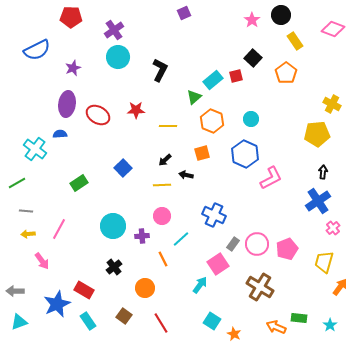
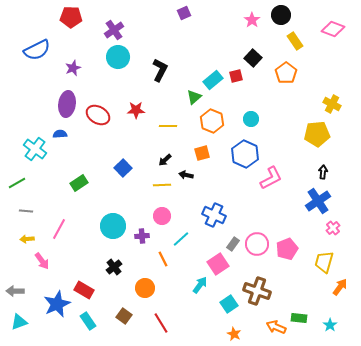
yellow arrow at (28, 234): moved 1 px left, 5 px down
brown cross at (260, 287): moved 3 px left, 4 px down; rotated 12 degrees counterclockwise
cyan square at (212, 321): moved 17 px right, 17 px up; rotated 24 degrees clockwise
